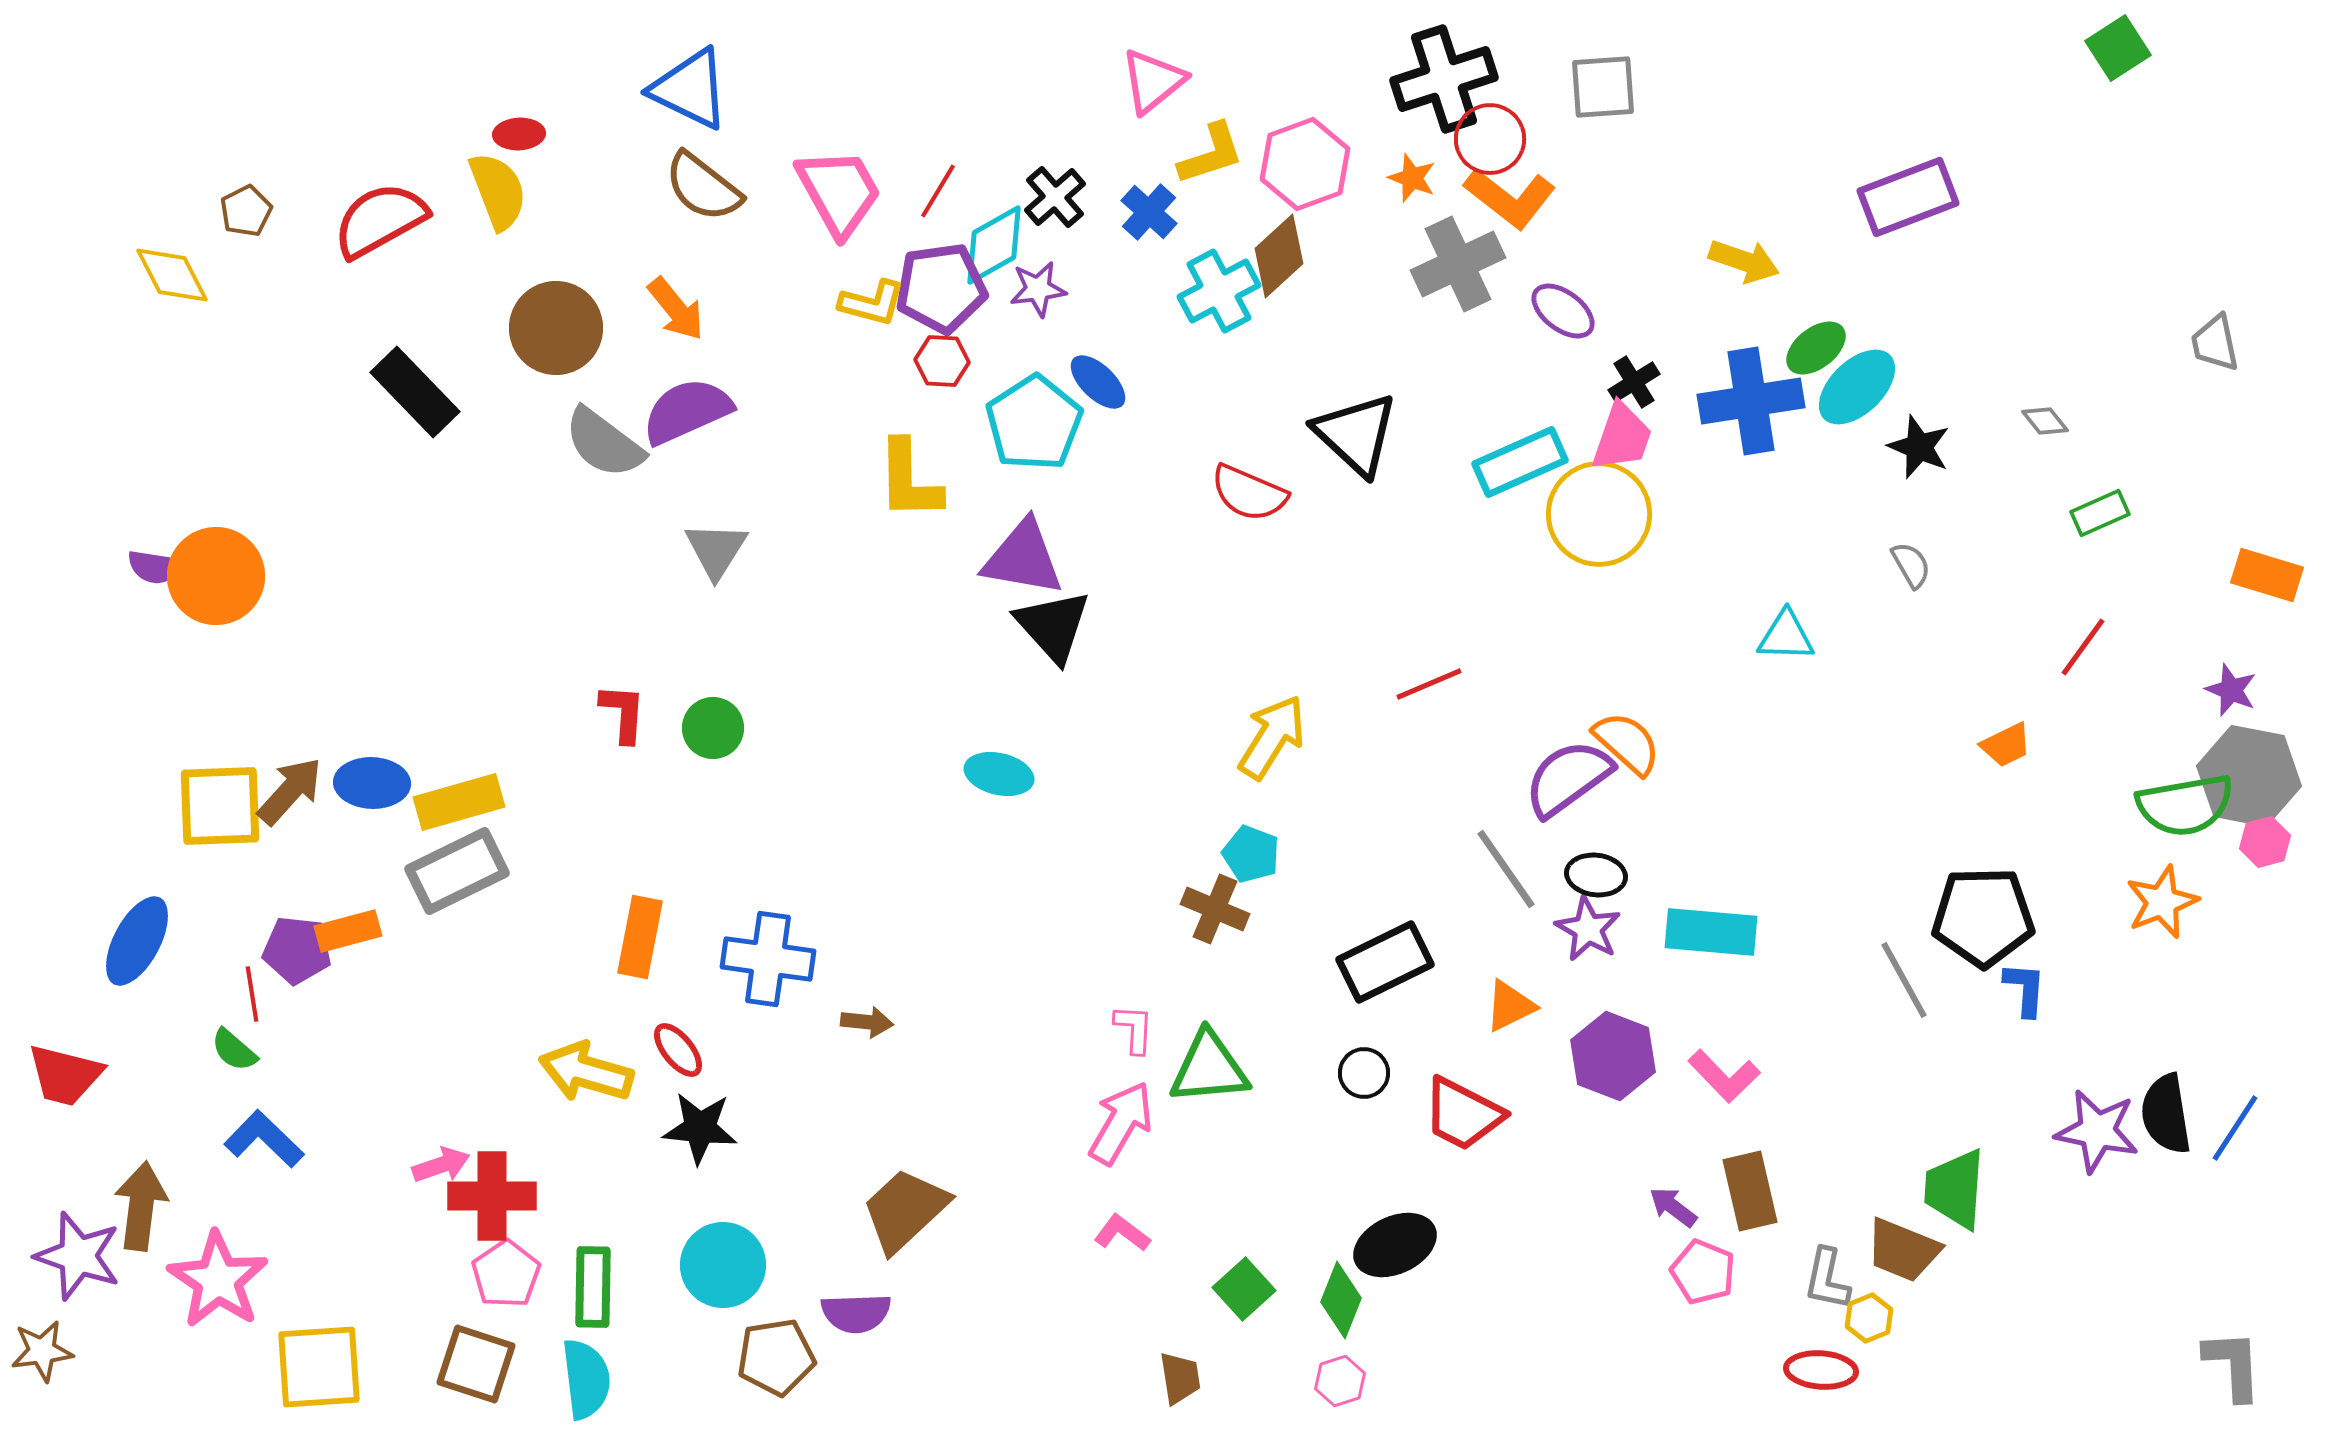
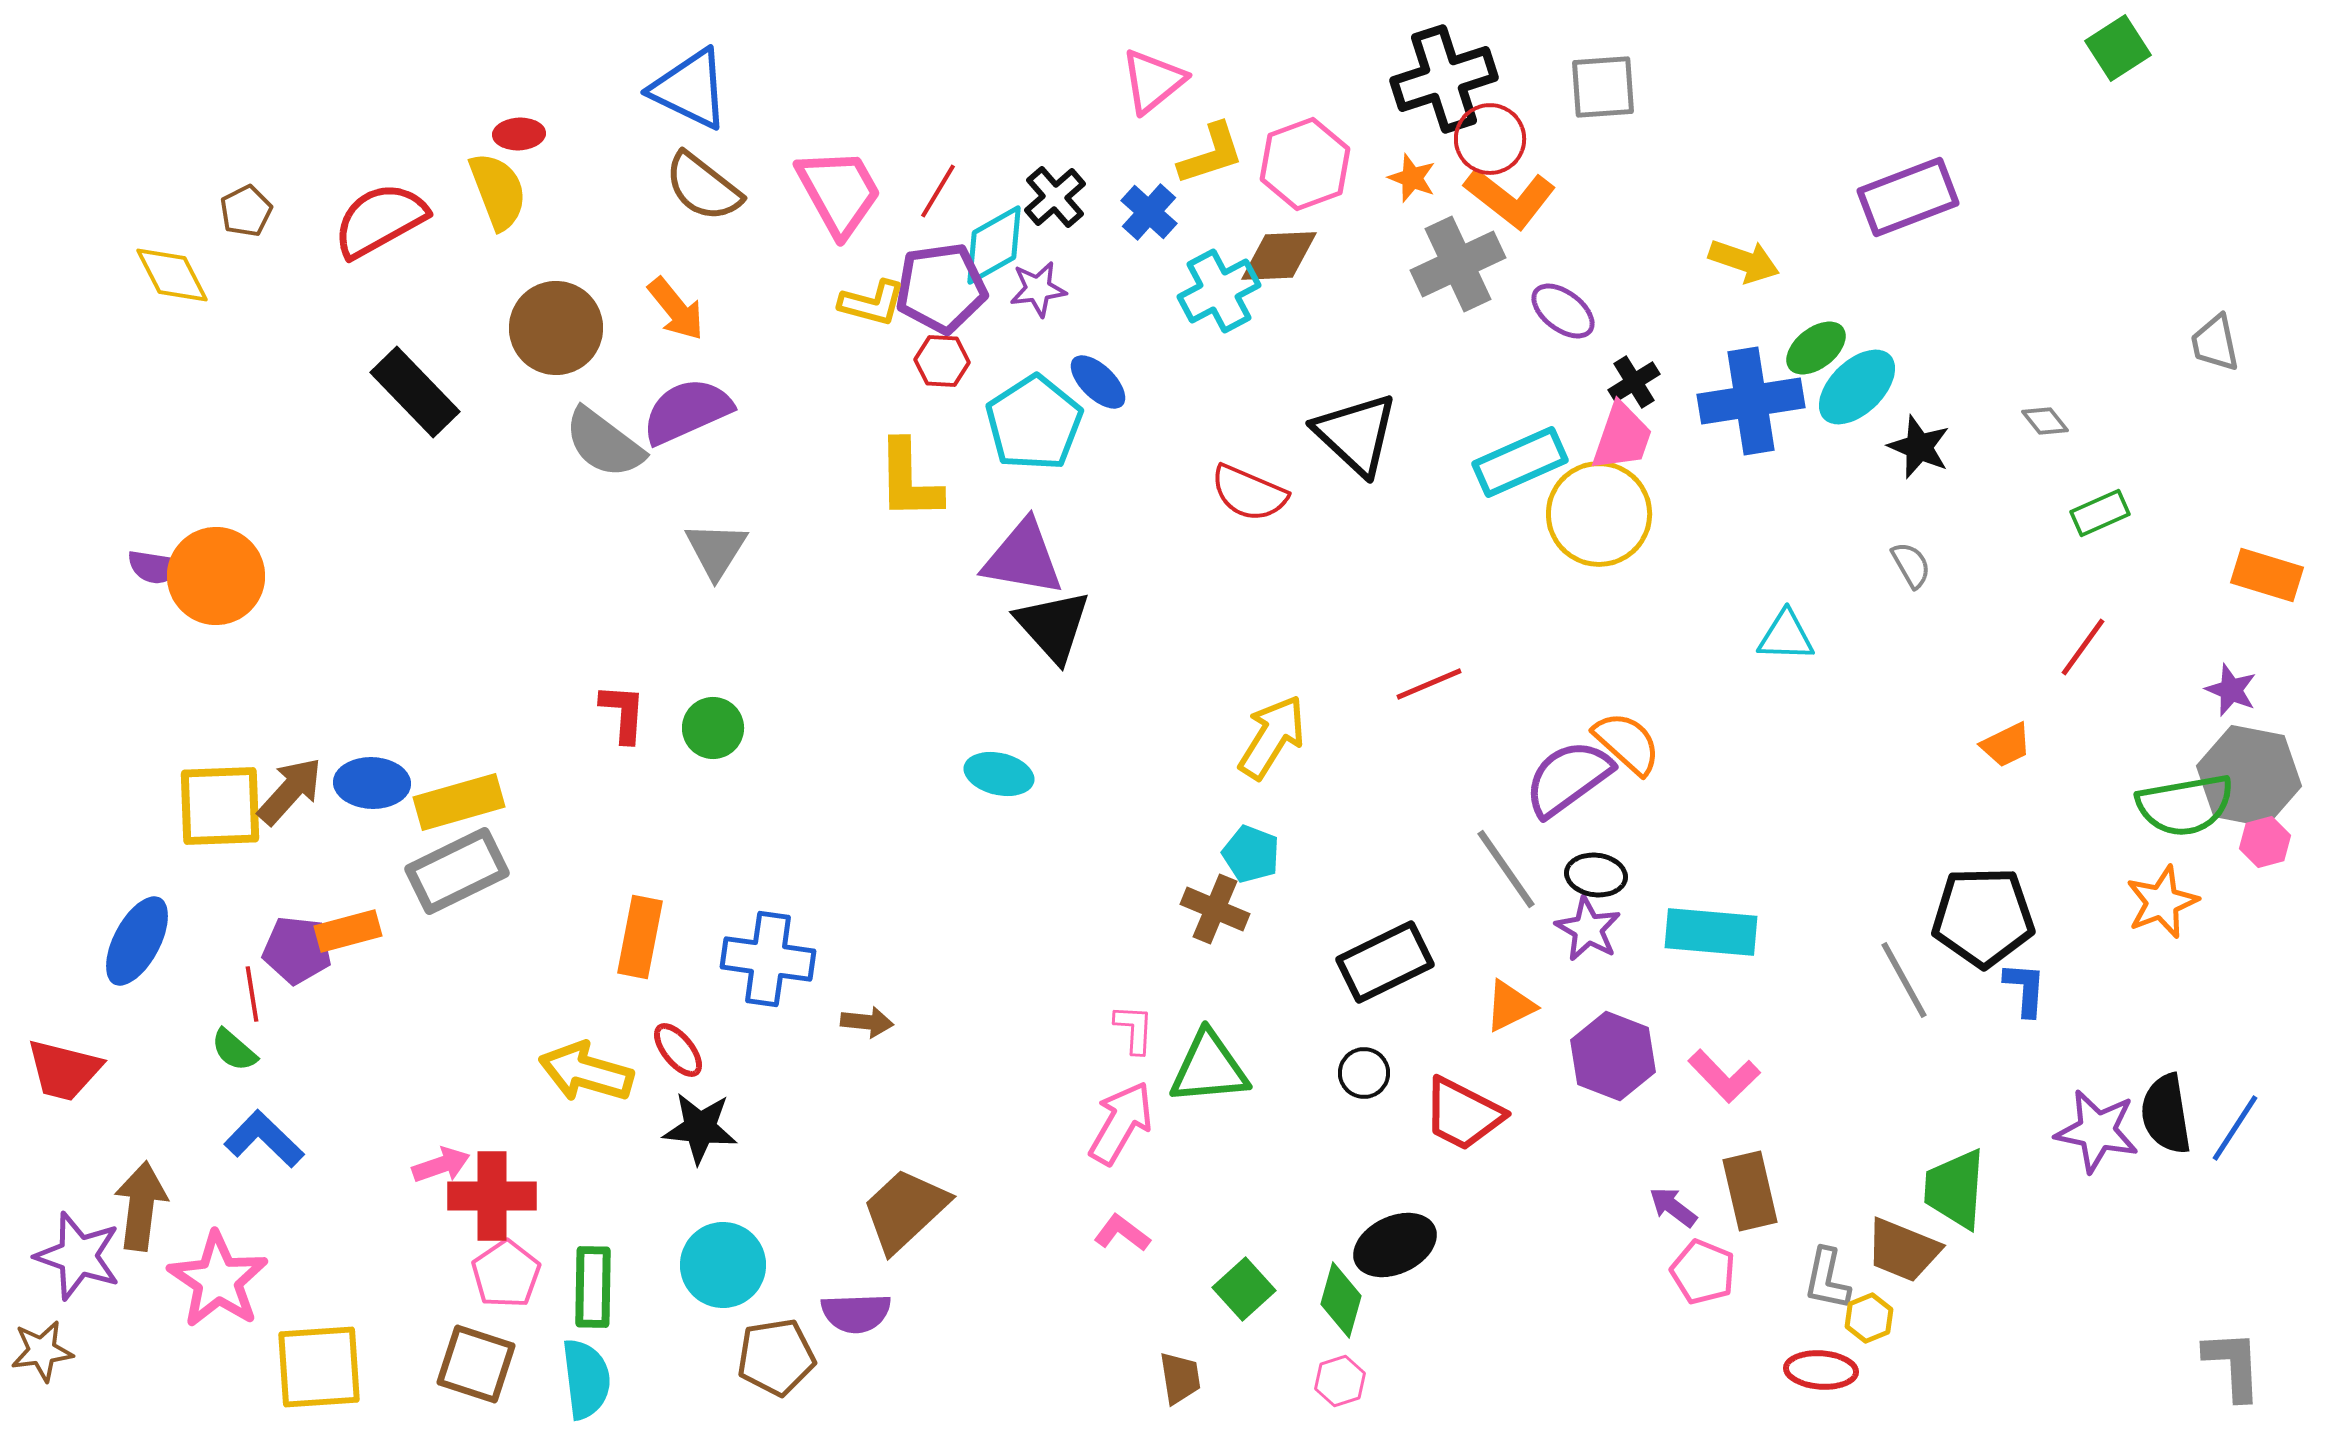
brown diamond at (1279, 256): rotated 40 degrees clockwise
red trapezoid at (65, 1075): moved 1 px left, 5 px up
green diamond at (1341, 1300): rotated 6 degrees counterclockwise
